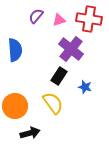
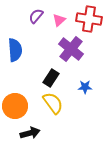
pink triangle: rotated 24 degrees counterclockwise
black rectangle: moved 8 px left, 2 px down
blue star: rotated 16 degrees counterclockwise
